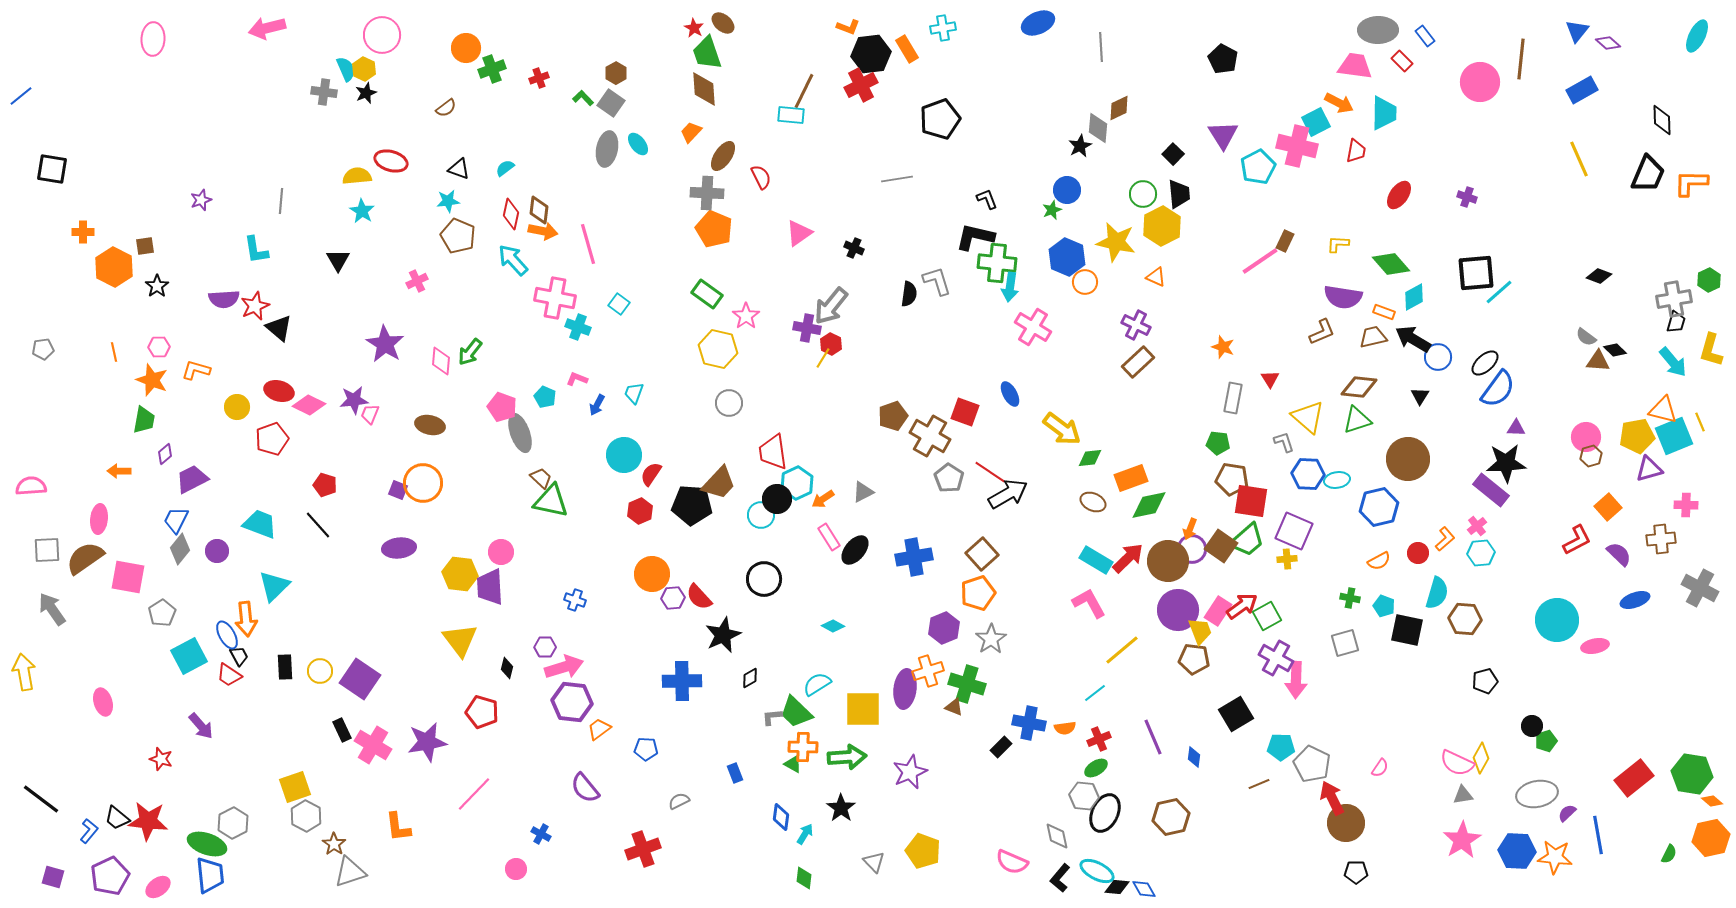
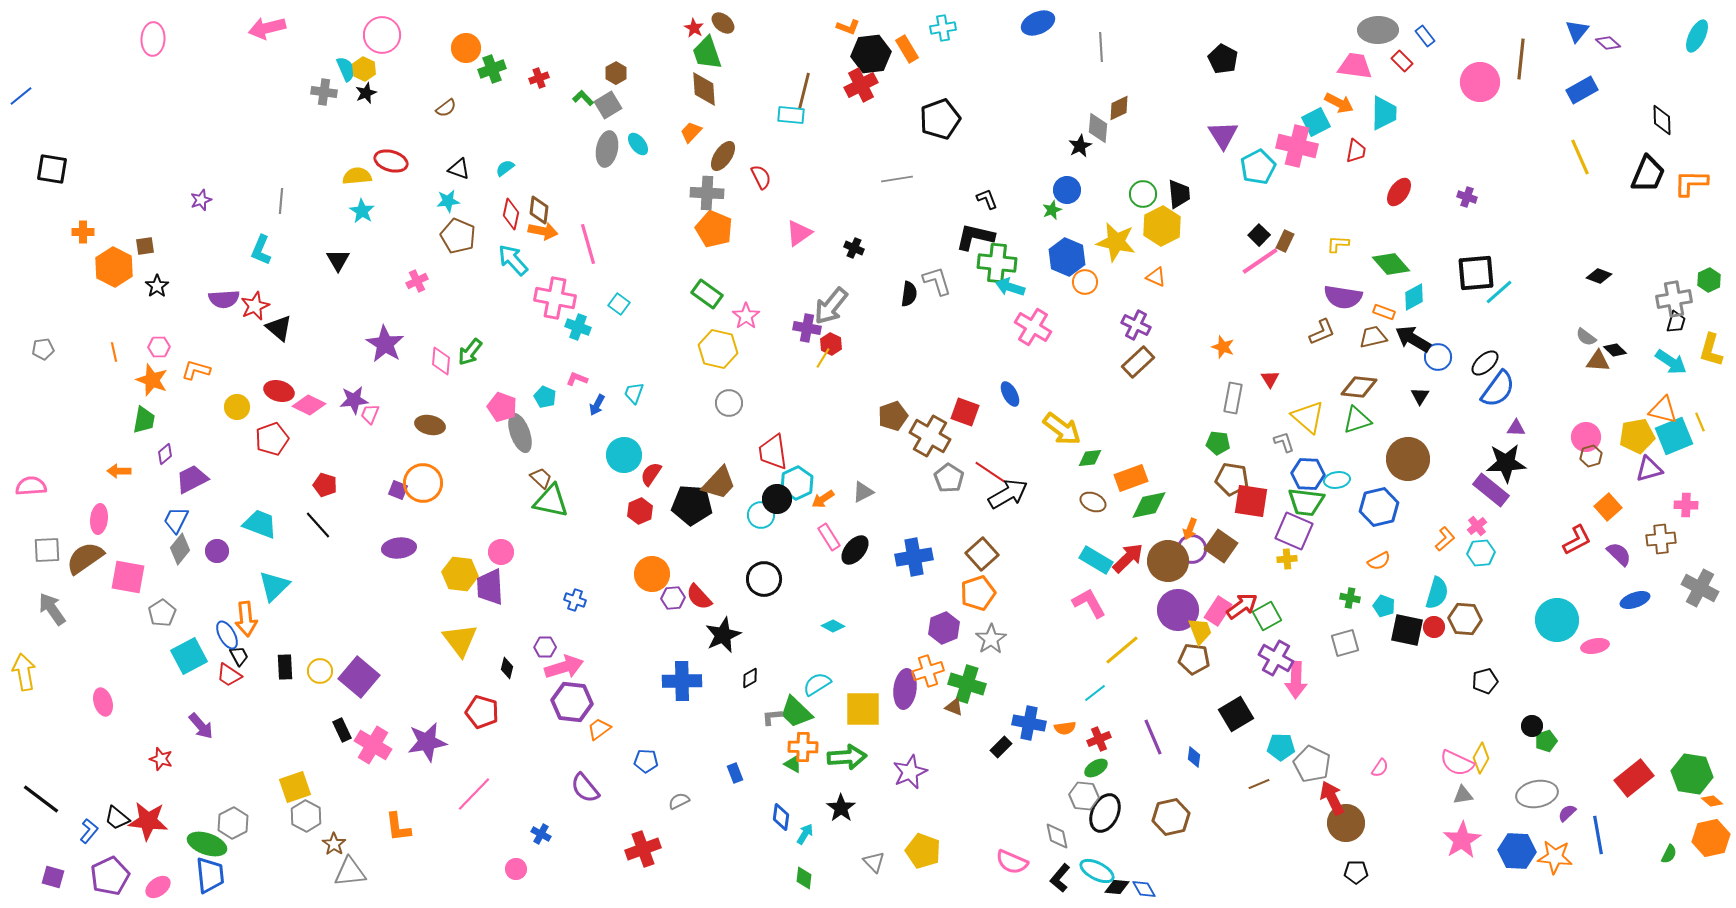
brown line at (804, 91): rotated 12 degrees counterclockwise
gray square at (611, 103): moved 3 px left, 2 px down; rotated 24 degrees clockwise
black square at (1173, 154): moved 86 px right, 81 px down
yellow line at (1579, 159): moved 1 px right, 2 px up
red ellipse at (1399, 195): moved 3 px up
cyan L-shape at (256, 250): moved 5 px right; rotated 32 degrees clockwise
cyan arrow at (1010, 287): rotated 100 degrees clockwise
cyan arrow at (1673, 362): moved 2 px left; rotated 16 degrees counterclockwise
green trapezoid at (1247, 540): moved 59 px right, 38 px up; rotated 48 degrees clockwise
red circle at (1418, 553): moved 16 px right, 74 px down
purple square at (360, 679): moved 1 px left, 2 px up; rotated 6 degrees clockwise
blue pentagon at (646, 749): moved 12 px down
gray triangle at (350, 872): rotated 12 degrees clockwise
